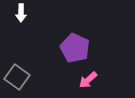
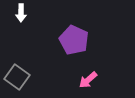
purple pentagon: moved 1 px left, 8 px up
